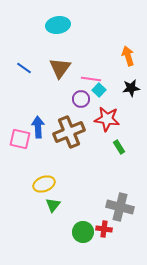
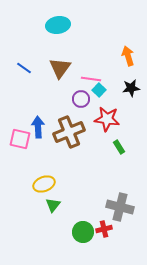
red cross: rotated 21 degrees counterclockwise
